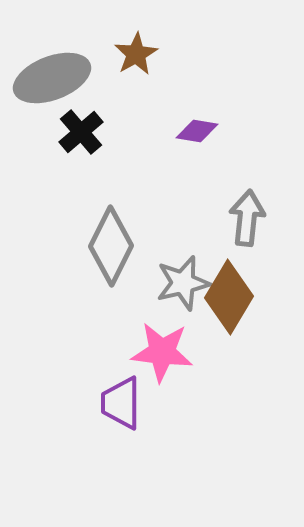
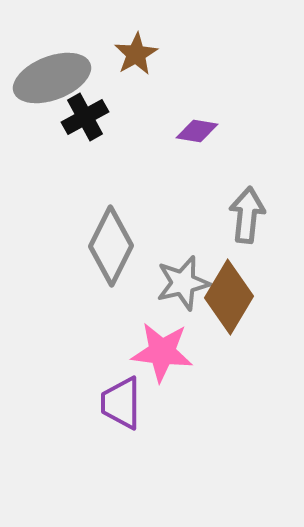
black cross: moved 4 px right, 15 px up; rotated 12 degrees clockwise
gray arrow: moved 3 px up
